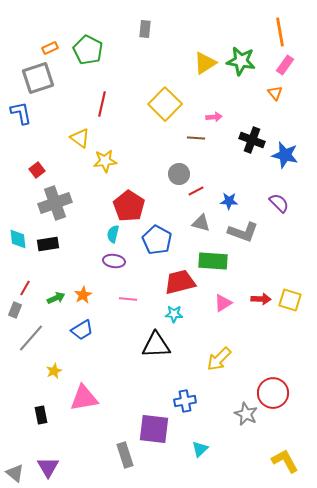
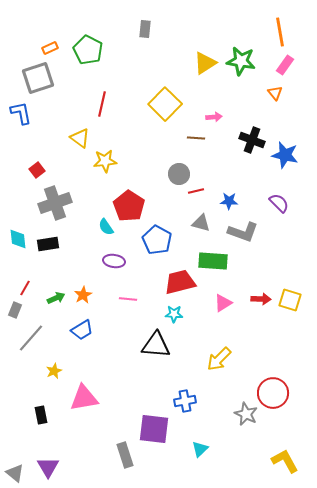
red line at (196, 191): rotated 14 degrees clockwise
cyan semicircle at (113, 234): moved 7 px left, 7 px up; rotated 48 degrees counterclockwise
black triangle at (156, 345): rotated 8 degrees clockwise
